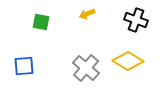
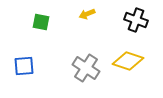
yellow diamond: rotated 12 degrees counterclockwise
gray cross: rotated 8 degrees counterclockwise
